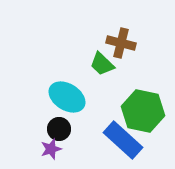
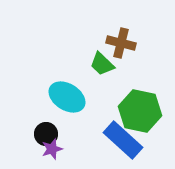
green hexagon: moved 3 px left
black circle: moved 13 px left, 5 px down
purple star: moved 1 px right
